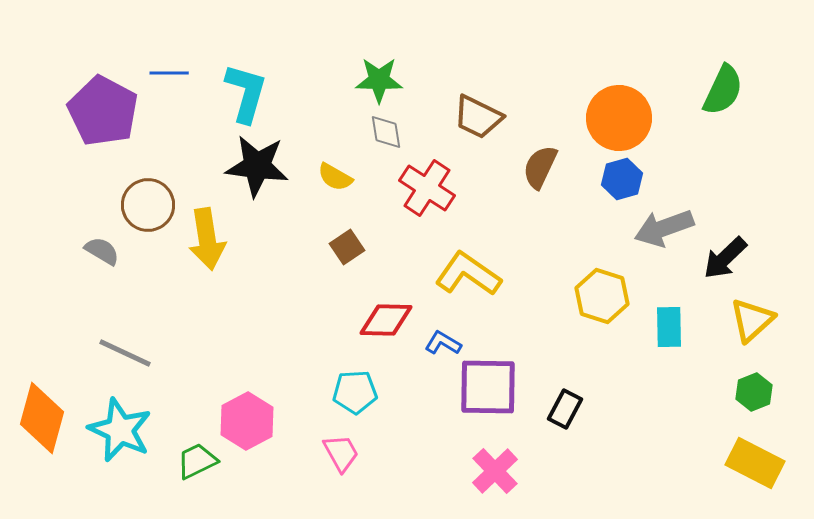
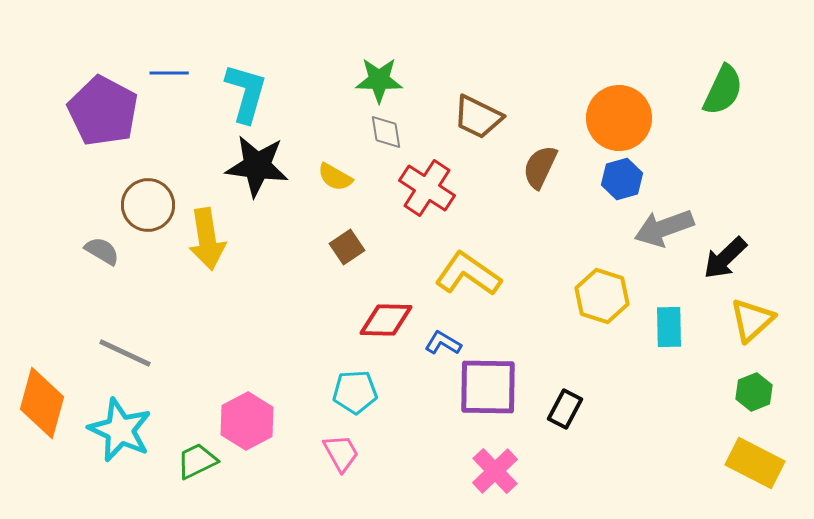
orange diamond: moved 15 px up
